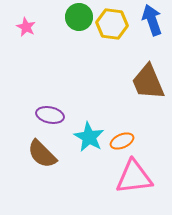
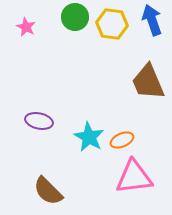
green circle: moved 4 px left
purple ellipse: moved 11 px left, 6 px down
orange ellipse: moved 1 px up
brown semicircle: moved 6 px right, 37 px down
